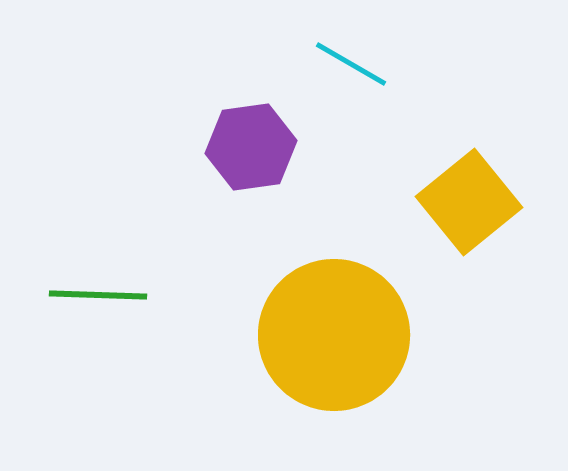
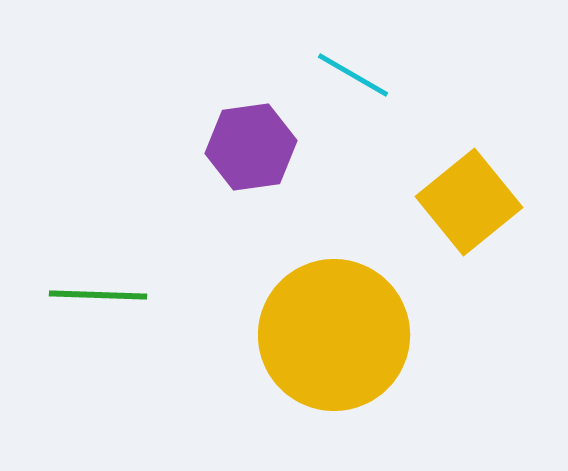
cyan line: moved 2 px right, 11 px down
